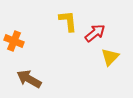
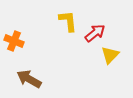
yellow triangle: moved 2 px up
